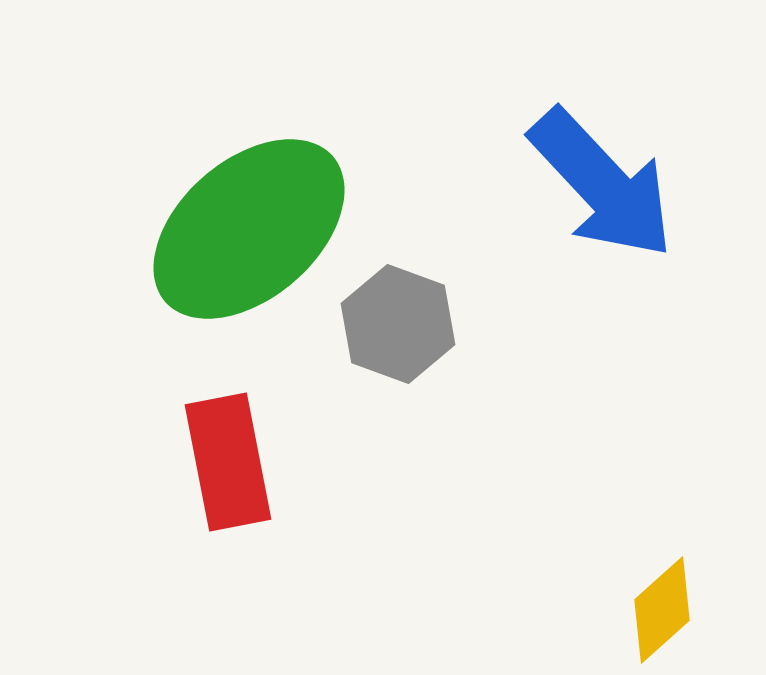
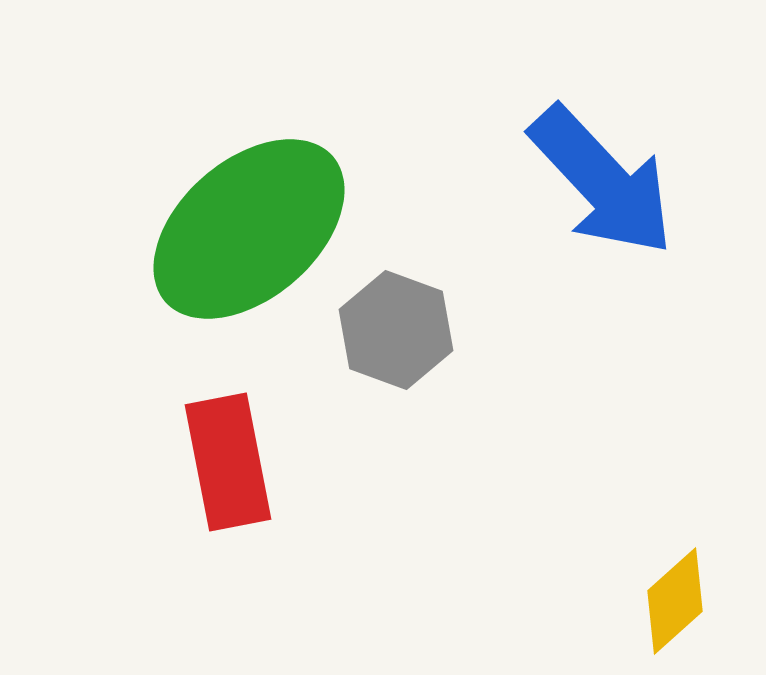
blue arrow: moved 3 px up
gray hexagon: moved 2 px left, 6 px down
yellow diamond: moved 13 px right, 9 px up
